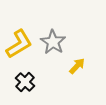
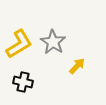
black cross: moved 2 px left; rotated 30 degrees counterclockwise
